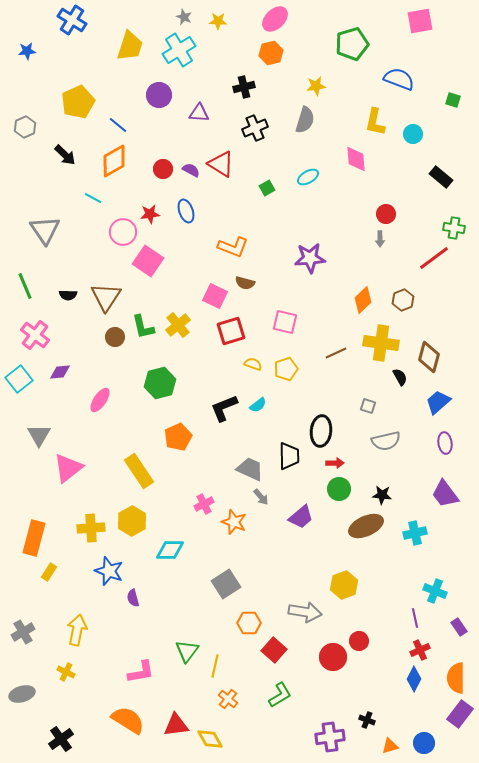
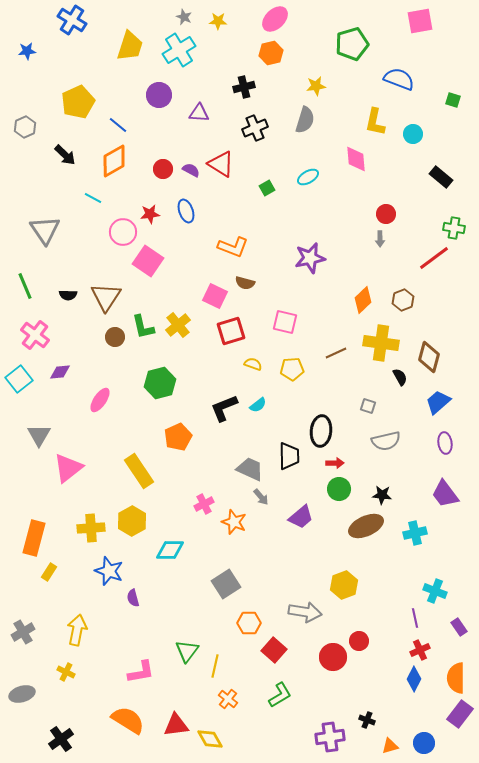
purple star at (310, 258): rotated 8 degrees counterclockwise
yellow pentagon at (286, 369): moved 6 px right; rotated 15 degrees clockwise
